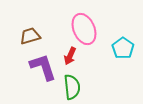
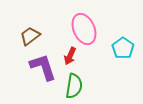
brown trapezoid: rotated 20 degrees counterclockwise
green semicircle: moved 2 px right, 1 px up; rotated 15 degrees clockwise
